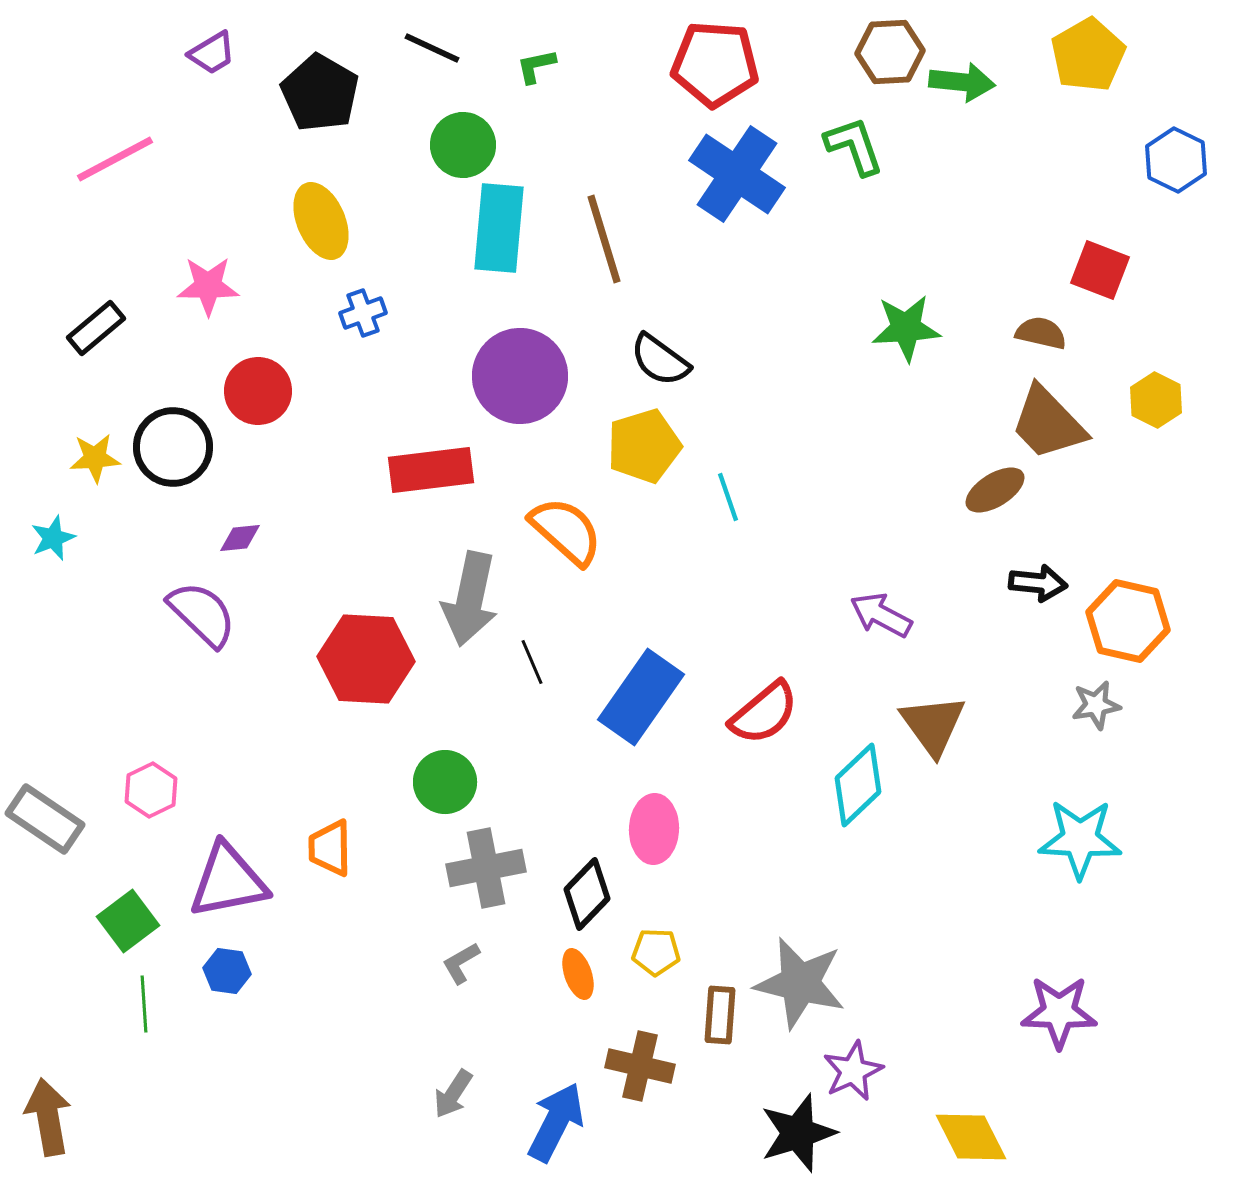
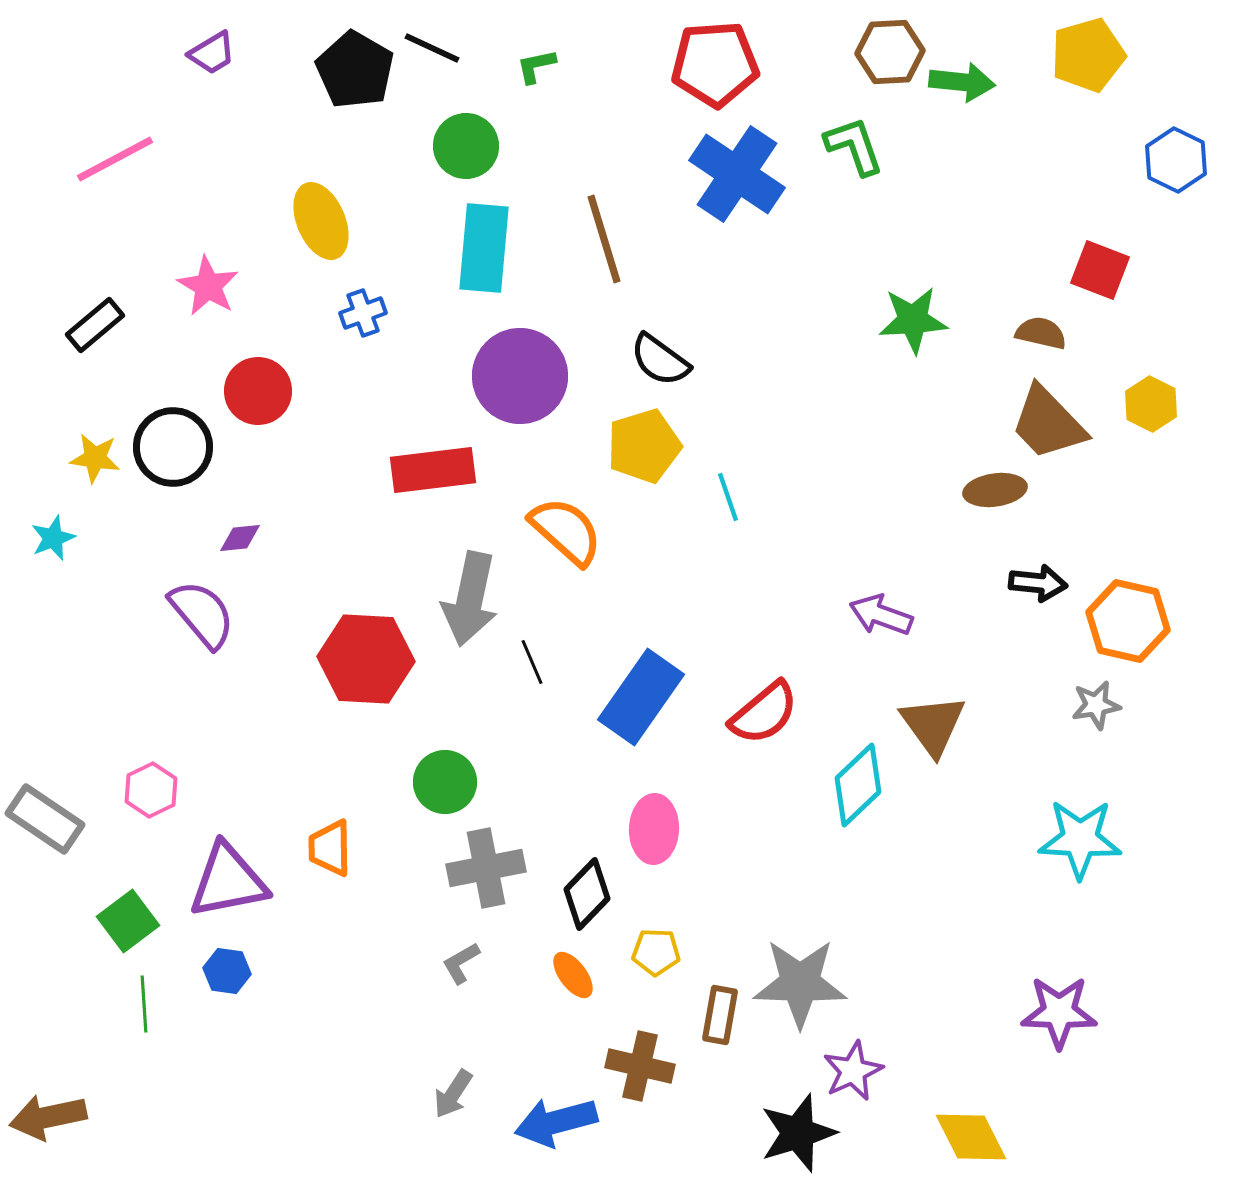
yellow pentagon at (1088, 55): rotated 14 degrees clockwise
red pentagon at (715, 64): rotated 8 degrees counterclockwise
black pentagon at (320, 93): moved 35 px right, 23 px up
green circle at (463, 145): moved 3 px right, 1 px down
cyan rectangle at (499, 228): moved 15 px left, 20 px down
pink star at (208, 286): rotated 30 degrees clockwise
black rectangle at (96, 328): moved 1 px left, 3 px up
green star at (906, 328): moved 7 px right, 8 px up
yellow hexagon at (1156, 400): moved 5 px left, 4 px down
yellow star at (95, 458): rotated 12 degrees clockwise
red rectangle at (431, 470): moved 2 px right
brown ellipse at (995, 490): rotated 24 degrees clockwise
purple semicircle at (202, 614): rotated 6 degrees clockwise
purple arrow at (881, 615): rotated 8 degrees counterclockwise
orange ellipse at (578, 974): moved 5 px left, 1 px down; rotated 18 degrees counterclockwise
gray star at (800, 983): rotated 12 degrees counterclockwise
brown rectangle at (720, 1015): rotated 6 degrees clockwise
brown arrow at (48, 1117): rotated 92 degrees counterclockwise
blue arrow at (556, 1122): rotated 132 degrees counterclockwise
